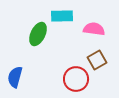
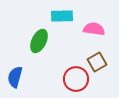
green ellipse: moved 1 px right, 7 px down
brown square: moved 2 px down
